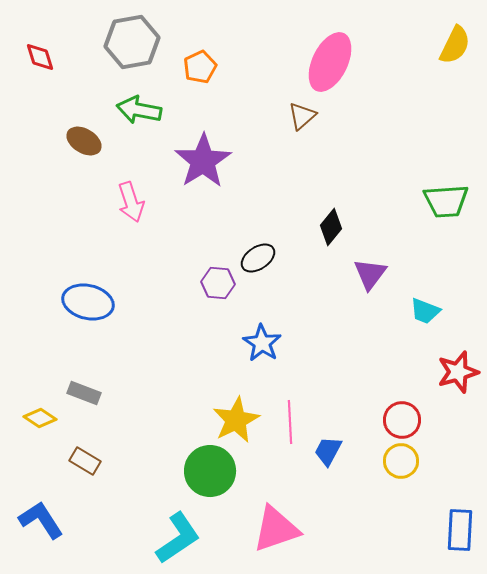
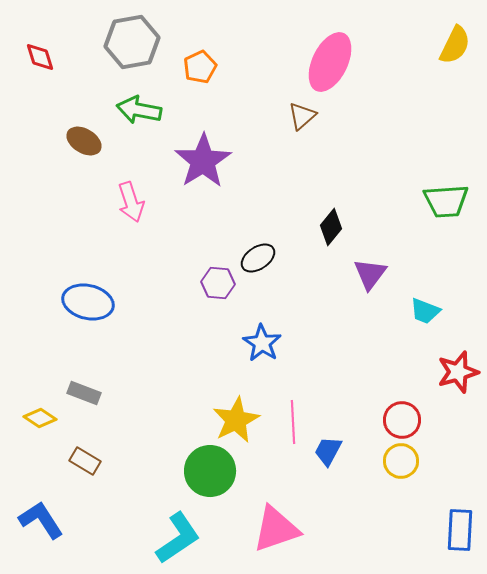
pink line: moved 3 px right
